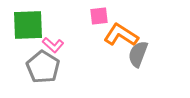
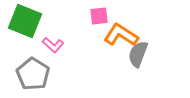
green square: moved 3 px left, 4 px up; rotated 24 degrees clockwise
gray pentagon: moved 10 px left, 7 px down
